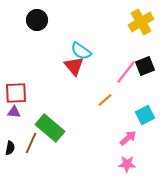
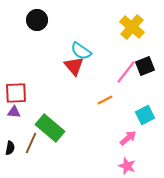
yellow cross: moved 9 px left, 5 px down; rotated 20 degrees counterclockwise
orange line: rotated 14 degrees clockwise
pink star: moved 2 px down; rotated 18 degrees clockwise
